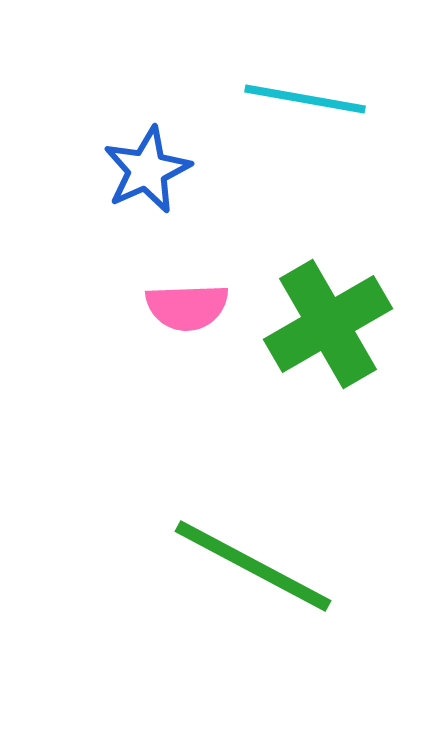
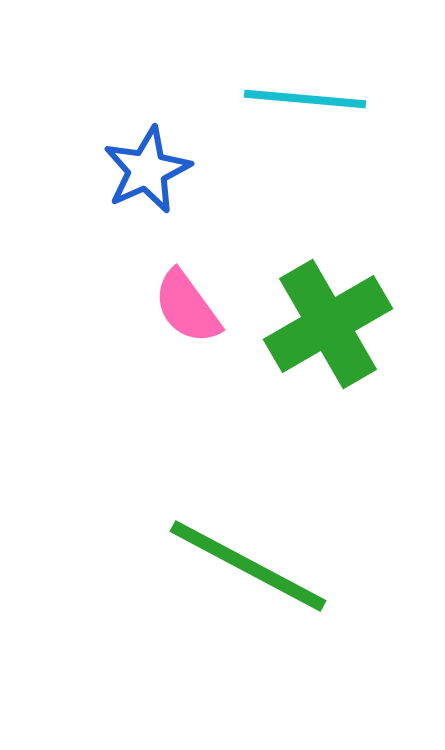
cyan line: rotated 5 degrees counterclockwise
pink semicircle: rotated 56 degrees clockwise
green line: moved 5 px left
